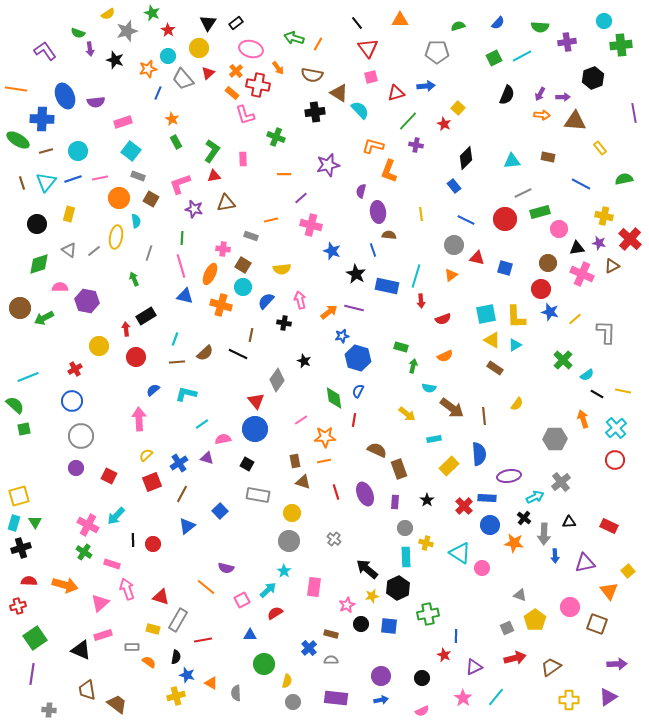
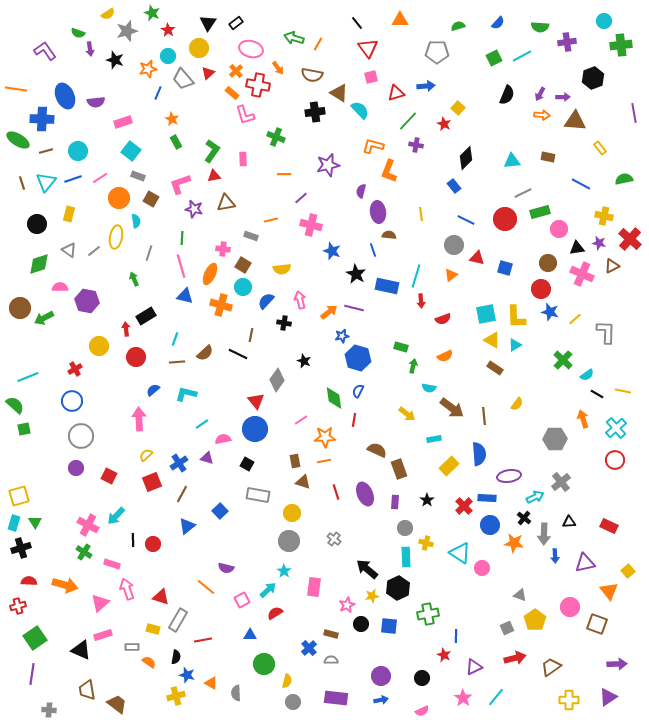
pink line at (100, 178): rotated 21 degrees counterclockwise
